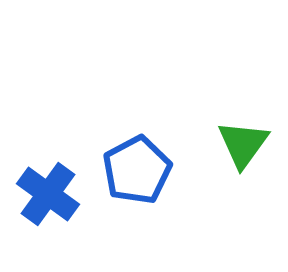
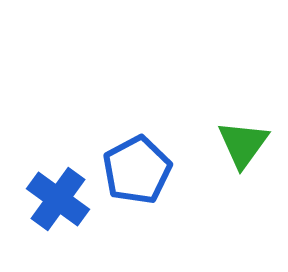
blue cross: moved 10 px right, 5 px down
